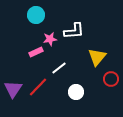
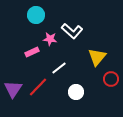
white L-shape: moved 2 px left; rotated 45 degrees clockwise
pink star: rotated 16 degrees clockwise
pink rectangle: moved 4 px left
